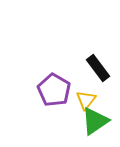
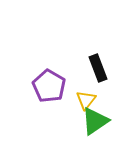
black rectangle: rotated 16 degrees clockwise
purple pentagon: moved 5 px left, 4 px up
